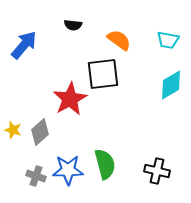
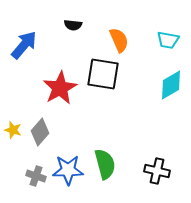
orange semicircle: rotated 30 degrees clockwise
black square: rotated 16 degrees clockwise
red star: moved 10 px left, 11 px up
gray diamond: rotated 8 degrees counterclockwise
